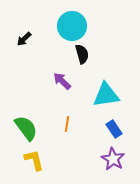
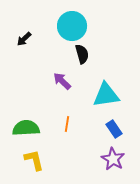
green semicircle: rotated 56 degrees counterclockwise
